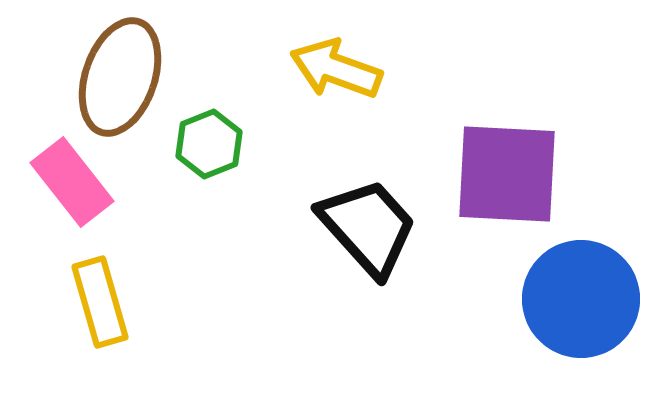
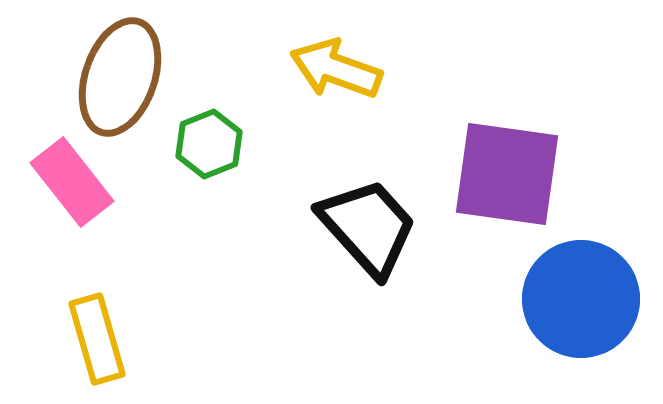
purple square: rotated 5 degrees clockwise
yellow rectangle: moved 3 px left, 37 px down
